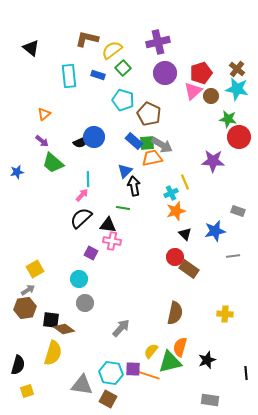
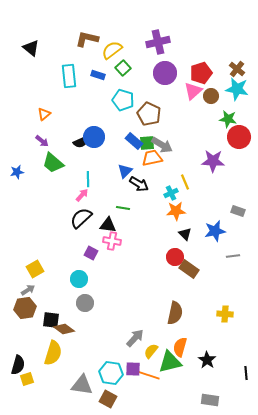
black arrow at (134, 186): moved 5 px right, 2 px up; rotated 132 degrees clockwise
orange star at (176, 211): rotated 12 degrees clockwise
gray arrow at (121, 328): moved 14 px right, 10 px down
black star at (207, 360): rotated 18 degrees counterclockwise
yellow square at (27, 391): moved 12 px up
